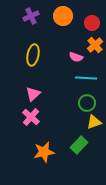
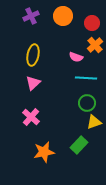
pink triangle: moved 11 px up
